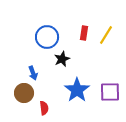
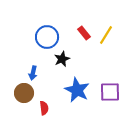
red rectangle: rotated 48 degrees counterclockwise
blue arrow: rotated 32 degrees clockwise
blue star: rotated 10 degrees counterclockwise
